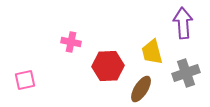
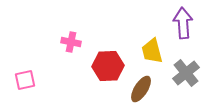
yellow trapezoid: moved 1 px up
gray cross: rotated 20 degrees counterclockwise
